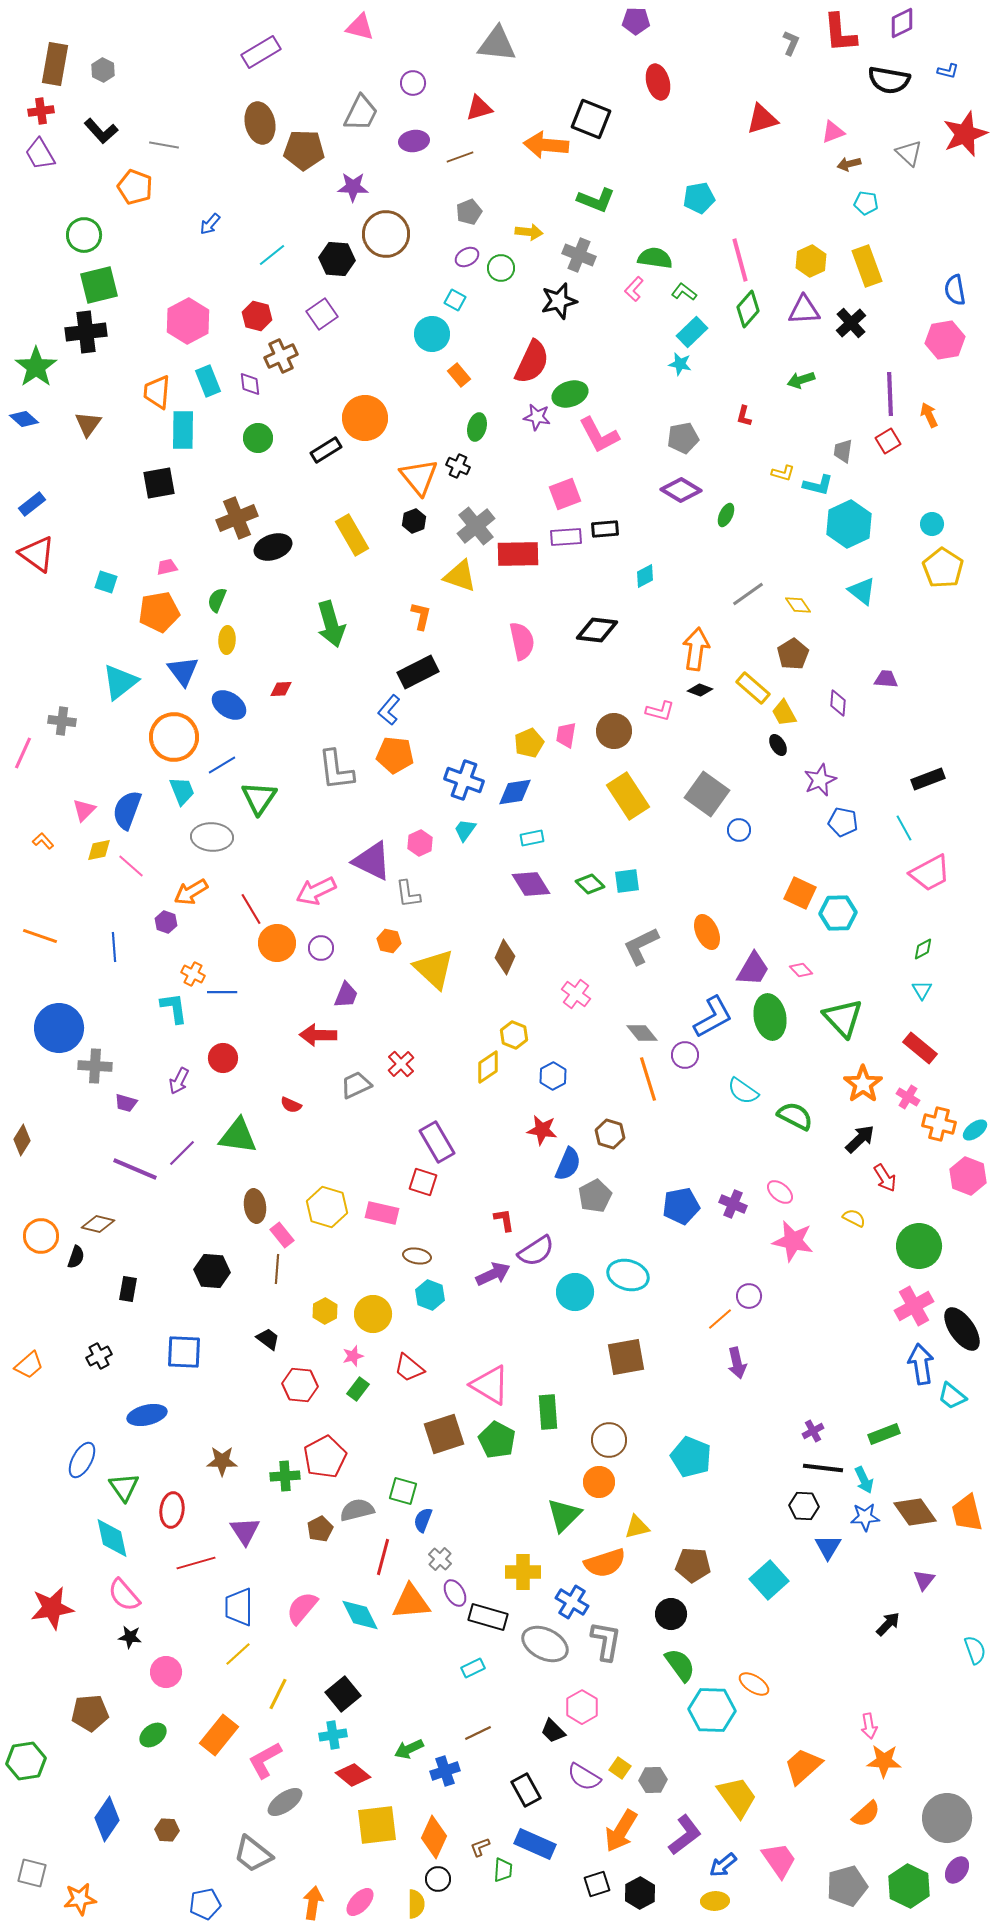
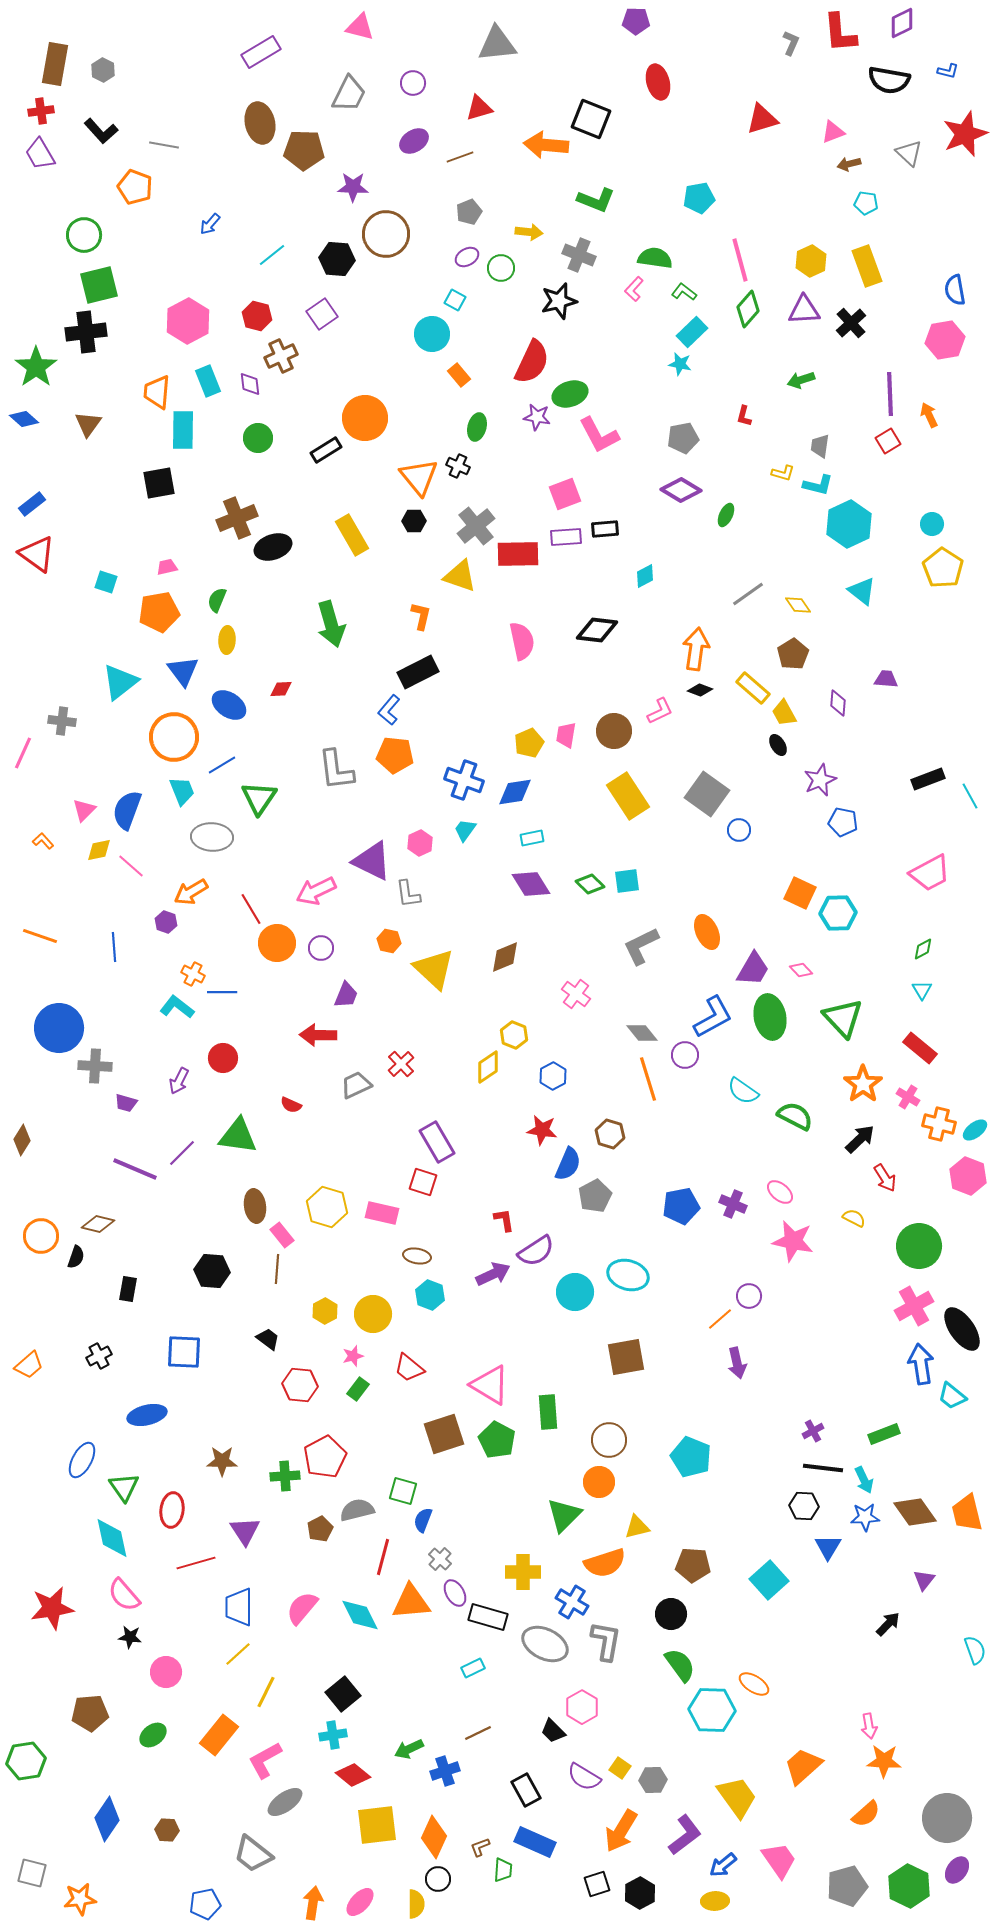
gray triangle at (497, 44): rotated 12 degrees counterclockwise
gray trapezoid at (361, 113): moved 12 px left, 19 px up
purple ellipse at (414, 141): rotated 24 degrees counterclockwise
gray trapezoid at (843, 451): moved 23 px left, 5 px up
black hexagon at (414, 521): rotated 20 degrees clockwise
pink L-shape at (660, 711): rotated 40 degrees counterclockwise
cyan line at (904, 828): moved 66 px right, 32 px up
brown diamond at (505, 957): rotated 44 degrees clockwise
cyan L-shape at (174, 1008): moved 3 px right, 1 px up; rotated 44 degrees counterclockwise
yellow line at (278, 1694): moved 12 px left, 2 px up
blue rectangle at (535, 1844): moved 2 px up
